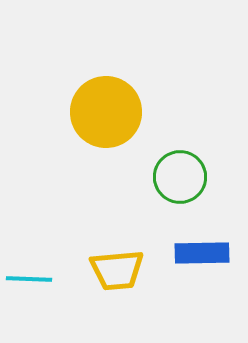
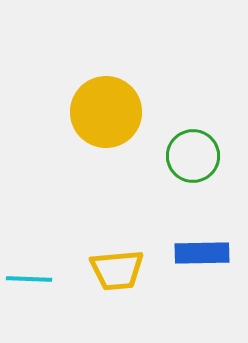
green circle: moved 13 px right, 21 px up
